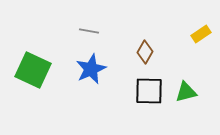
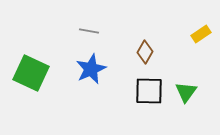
green square: moved 2 px left, 3 px down
green triangle: rotated 40 degrees counterclockwise
